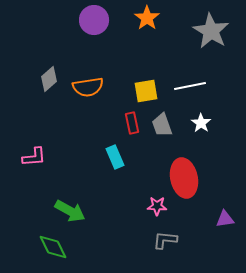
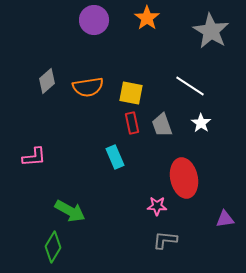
gray diamond: moved 2 px left, 2 px down
white line: rotated 44 degrees clockwise
yellow square: moved 15 px left, 2 px down; rotated 20 degrees clockwise
green diamond: rotated 56 degrees clockwise
